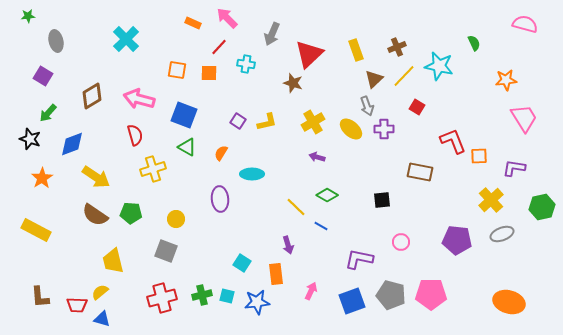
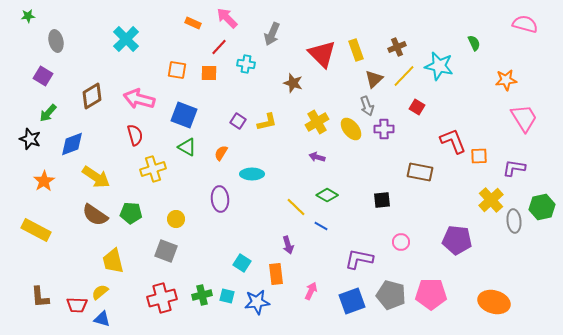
red triangle at (309, 54): moved 13 px right; rotated 32 degrees counterclockwise
yellow cross at (313, 122): moved 4 px right
yellow ellipse at (351, 129): rotated 10 degrees clockwise
orange star at (42, 178): moved 2 px right, 3 px down
gray ellipse at (502, 234): moved 12 px right, 13 px up; rotated 75 degrees counterclockwise
orange ellipse at (509, 302): moved 15 px left
